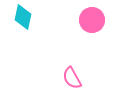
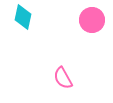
pink semicircle: moved 9 px left
